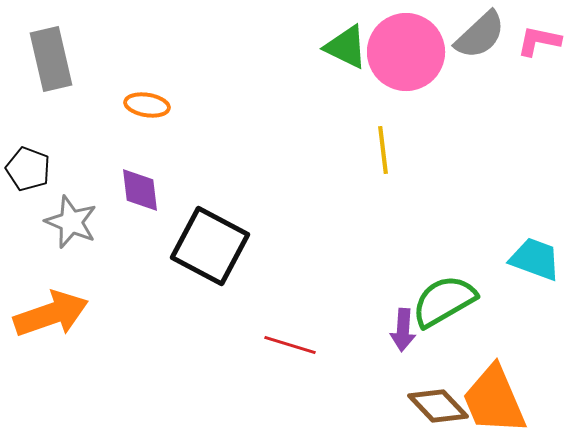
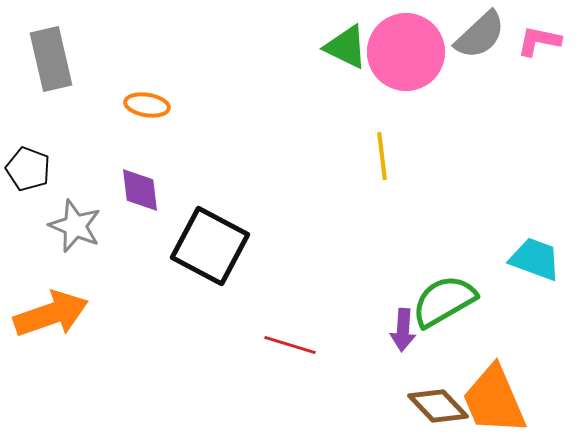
yellow line: moved 1 px left, 6 px down
gray star: moved 4 px right, 4 px down
